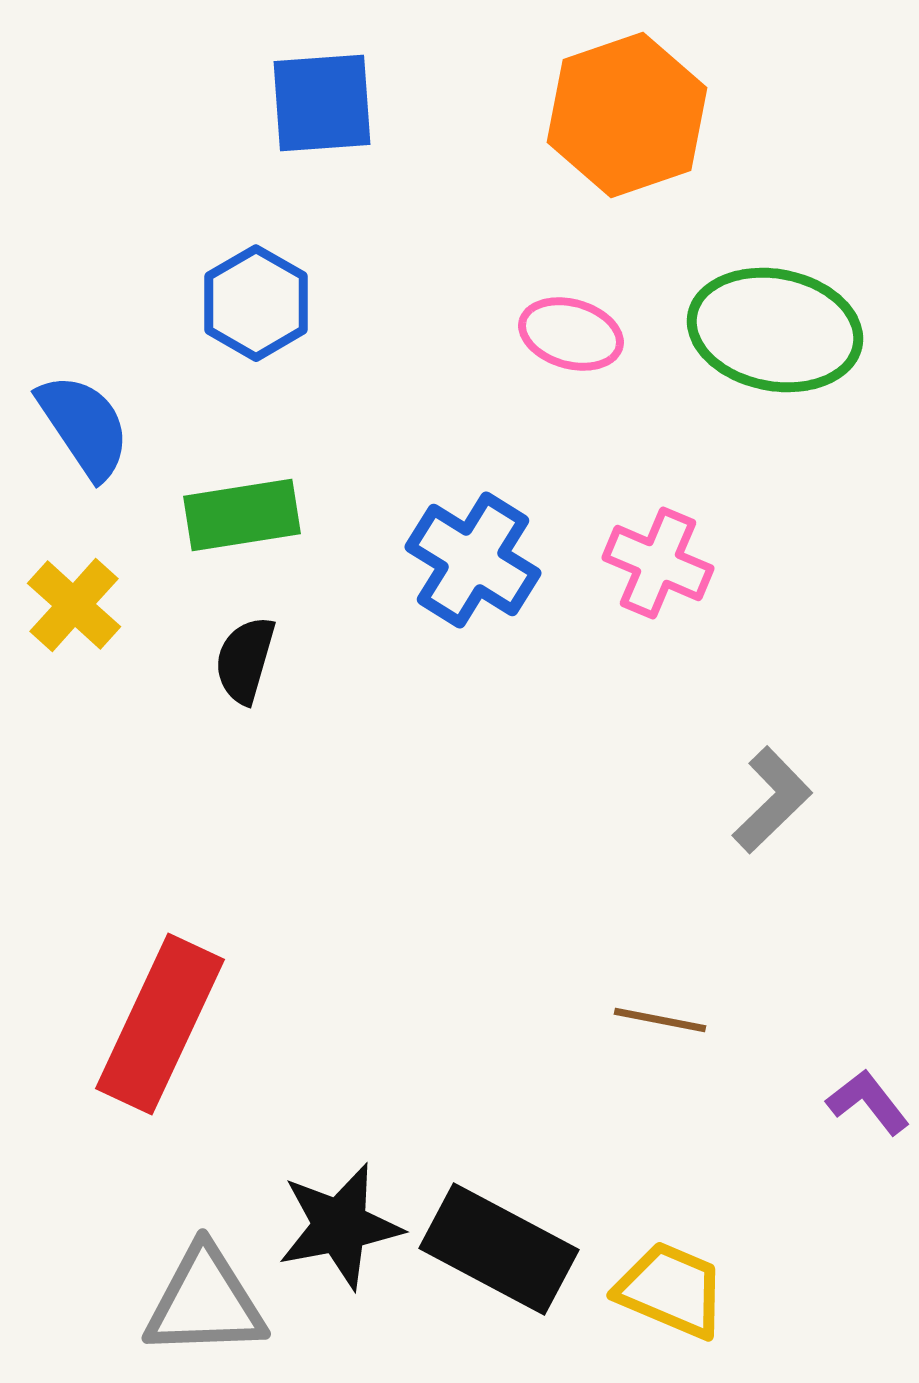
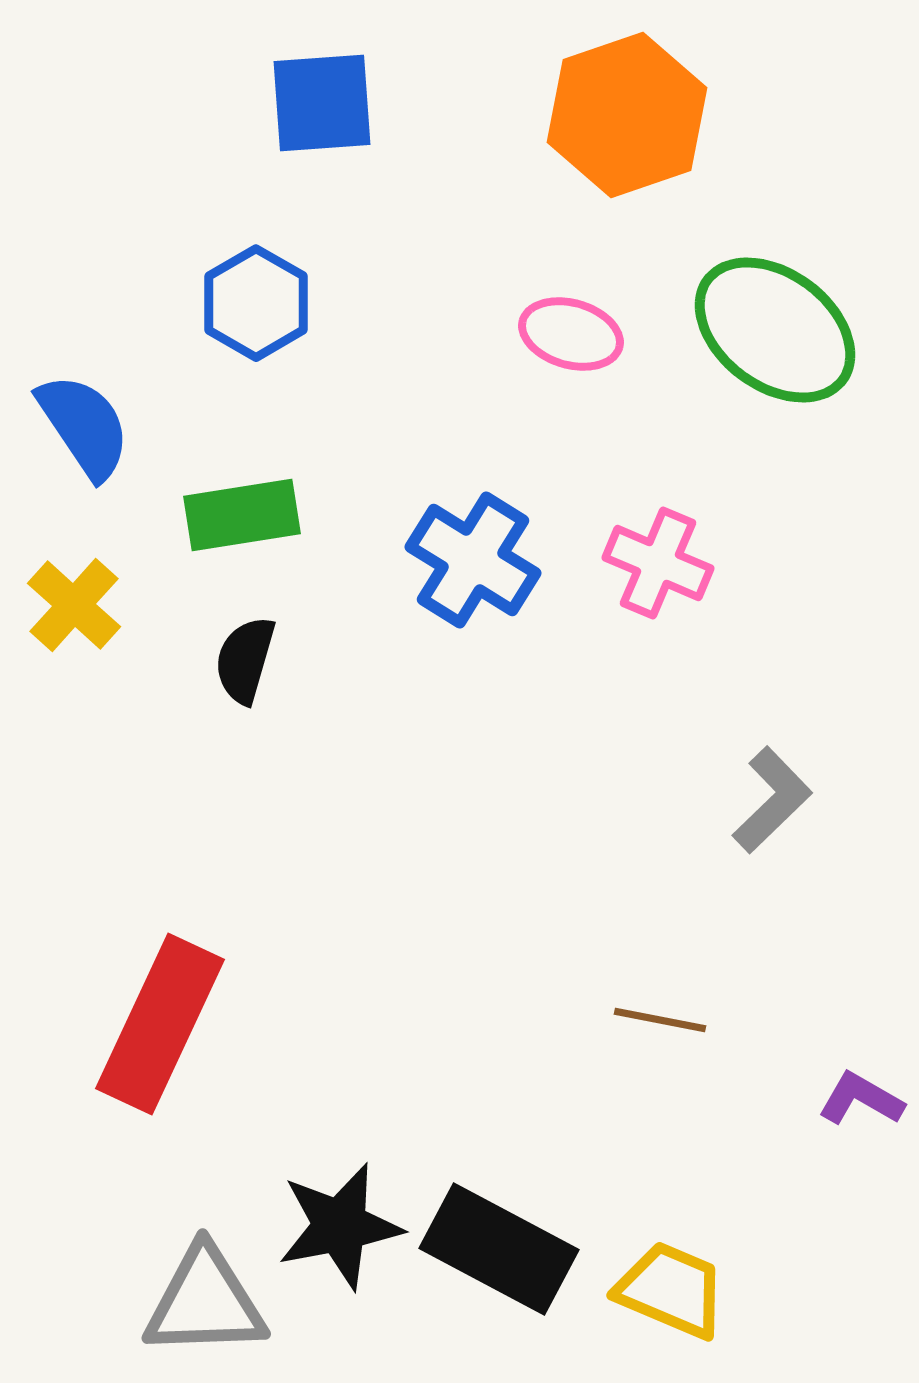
green ellipse: rotated 26 degrees clockwise
purple L-shape: moved 7 px left, 3 px up; rotated 22 degrees counterclockwise
